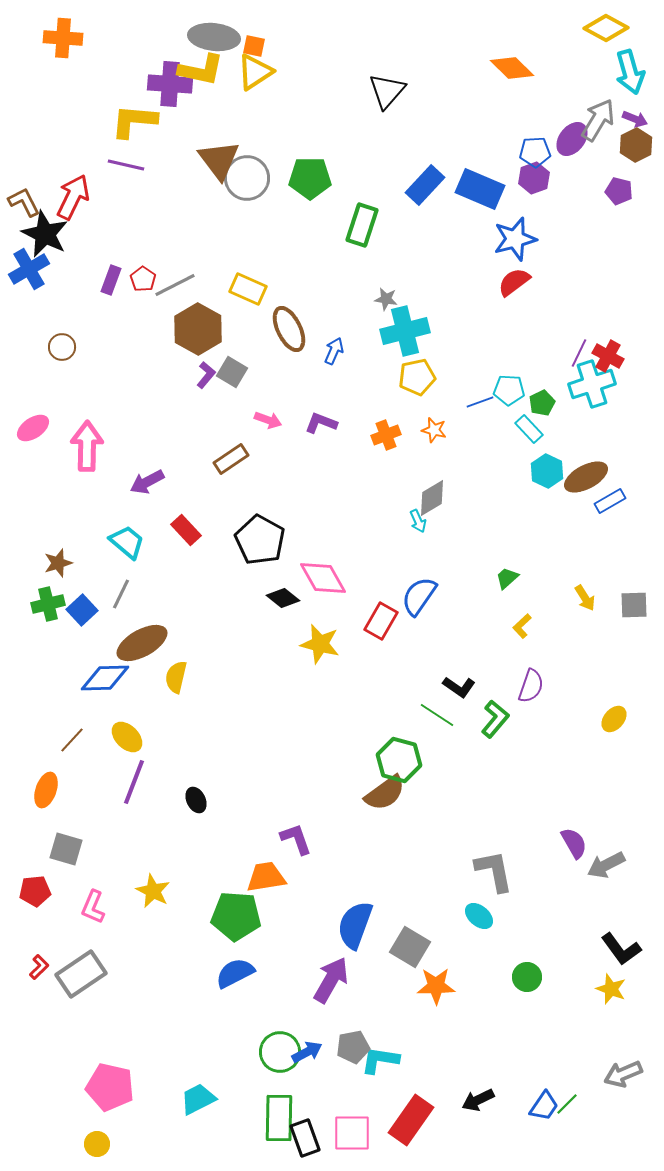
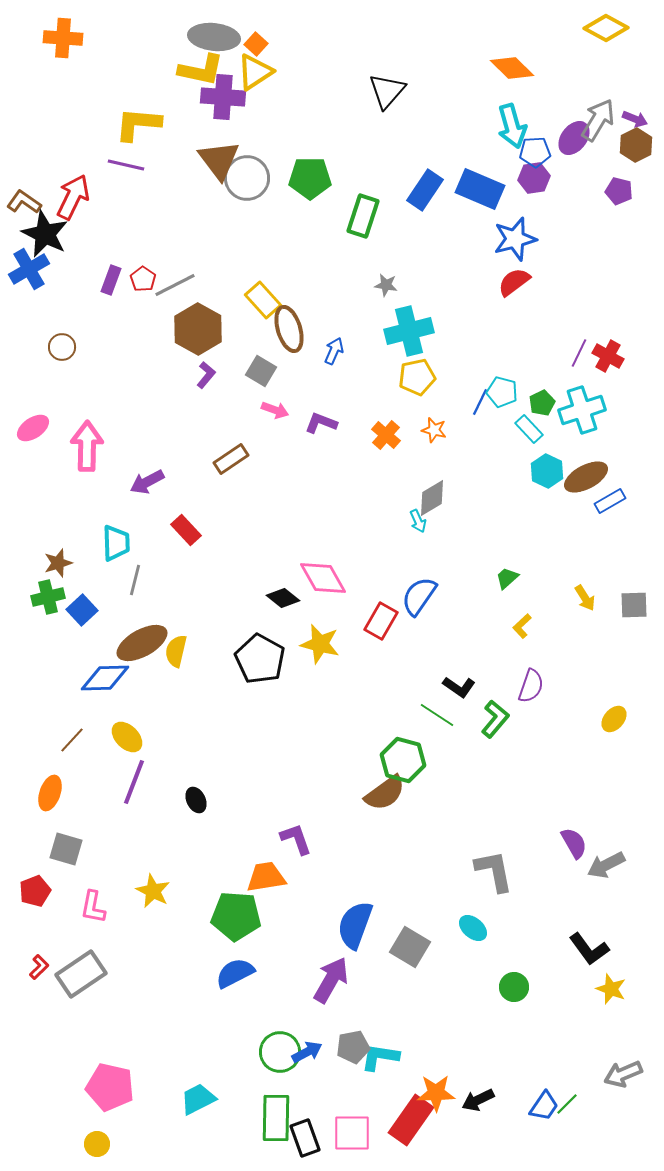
orange square at (254, 46): moved 2 px right, 2 px up; rotated 30 degrees clockwise
cyan arrow at (630, 72): moved 118 px left, 54 px down
purple cross at (170, 84): moved 53 px right, 13 px down
yellow L-shape at (134, 121): moved 4 px right, 3 px down
purple ellipse at (572, 139): moved 2 px right, 1 px up
purple hexagon at (534, 178): rotated 12 degrees clockwise
blue rectangle at (425, 185): moved 5 px down; rotated 9 degrees counterclockwise
brown L-shape at (24, 202): rotated 28 degrees counterclockwise
green rectangle at (362, 225): moved 1 px right, 9 px up
yellow rectangle at (248, 289): moved 15 px right, 11 px down; rotated 24 degrees clockwise
gray star at (386, 299): moved 14 px up
brown ellipse at (289, 329): rotated 9 degrees clockwise
cyan cross at (405, 331): moved 4 px right
gray square at (232, 372): moved 29 px right, 1 px up
cyan cross at (592, 384): moved 10 px left, 26 px down
cyan pentagon at (509, 390): moved 7 px left, 2 px down; rotated 12 degrees clockwise
blue line at (480, 402): rotated 44 degrees counterclockwise
pink arrow at (268, 420): moved 7 px right, 10 px up
orange cross at (386, 435): rotated 28 degrees counterclockwise
black pentagon at (260, 540): moved 119 px down
cyan trapezoid at (127, 542): moved 11 px left, 1 px down; rotated 48 degrees clockwise
gray line at (121, 594): moved 14 px right, 14 px up; rotated 12 degrees counterclockwise
green cross at (48, 604): moved 7 px up
yellow semicircle at (176, 677): moved 26 px up
green hexagon at (399, 760): moved 4 px right
orange ellipse at (46, 790): moved 4 px right, 3 px down
red pentagon at (35, 891): rotated 16 degrees counterclockwise
pink L-shape at (93, 907): rotated 12 degrees counterclockwise
cyan ellipse at (479, 916): moved 6 px left, 12 px down
black L-shape at (621, 949): moved 32 px left
green circle at (527, 977): moved 13 px left, 10 px down
orange star at (436, 986): moved 107 px down
cyan L-shape at (380, 1060): moved 3 px up
green rectangle at (279, 1118): moved 3 px left
